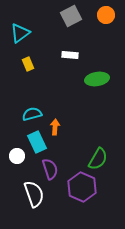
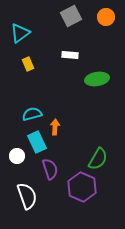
orange circle: moved 2 px down
white semicircle: moved 7 px left, 2 px down
